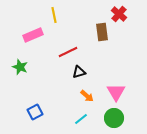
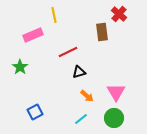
green star: rotated 14 degrees clockwise
